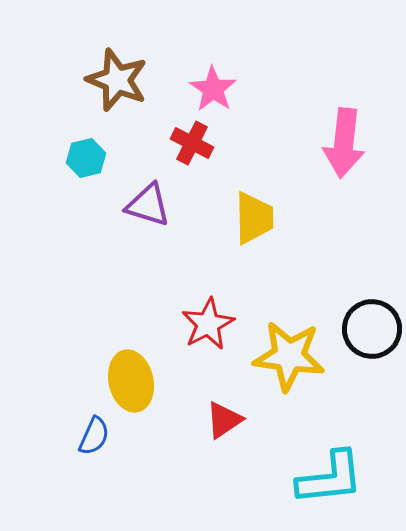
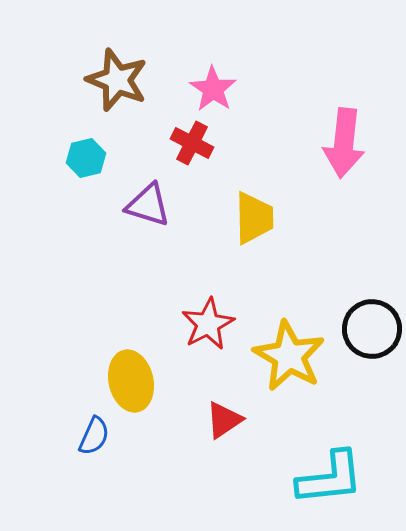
yellow star: rotated 22 degrees clockwise
